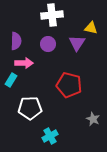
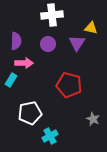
white pentagon: moved 5 px down; rotated 10 degrees counterclockwise
